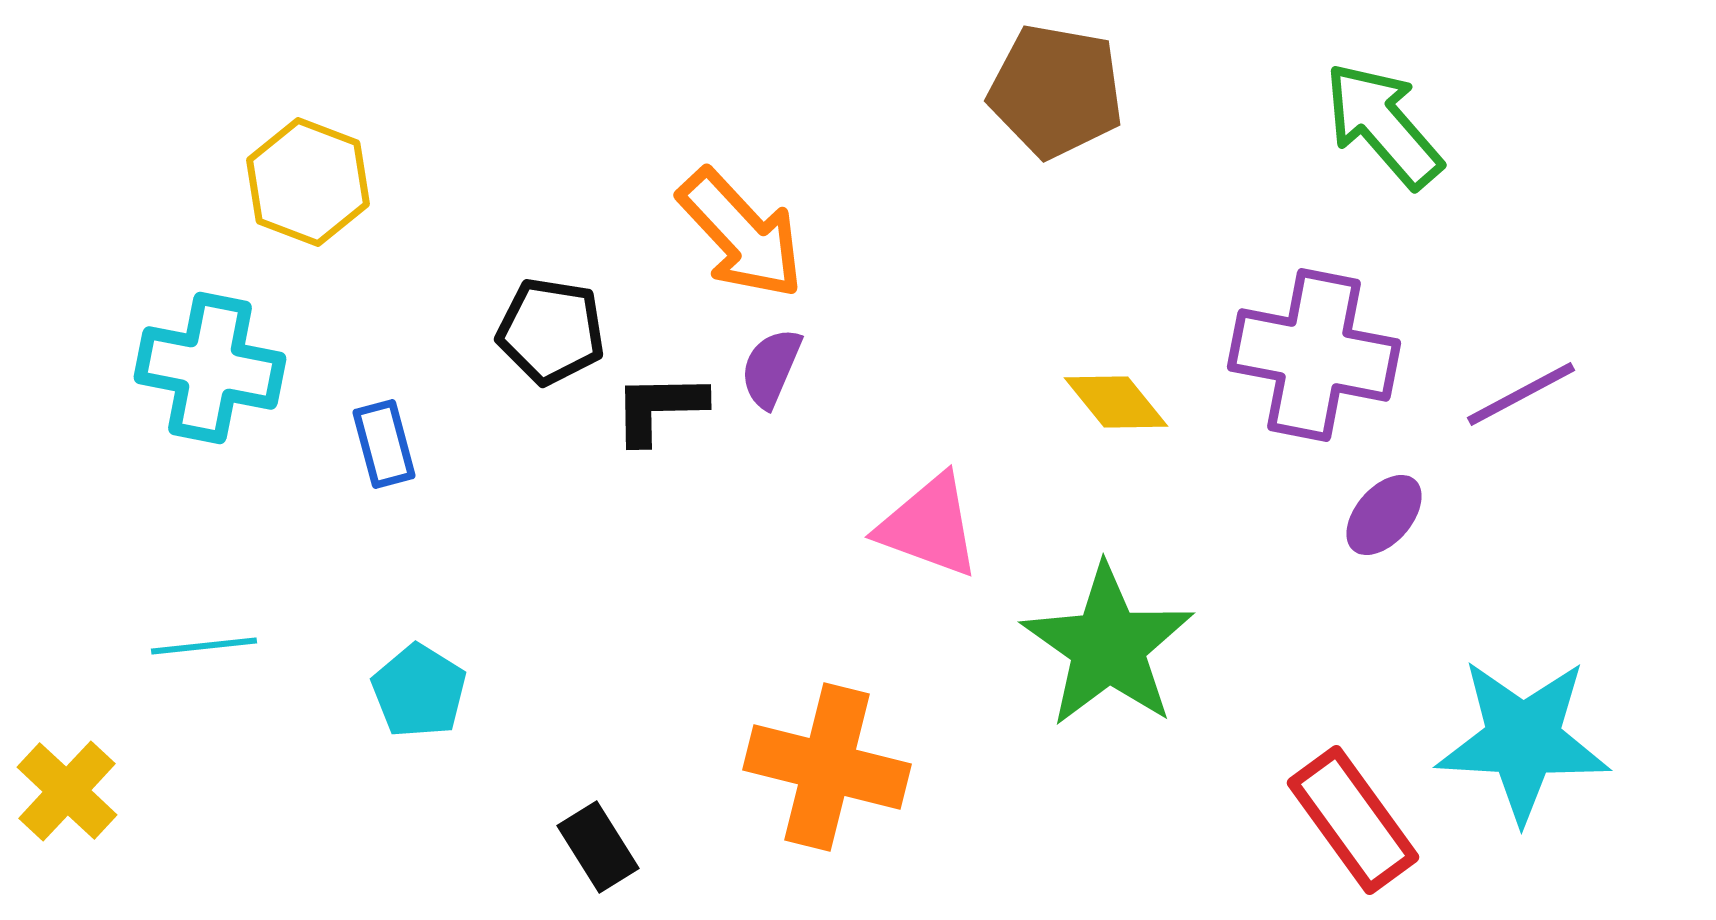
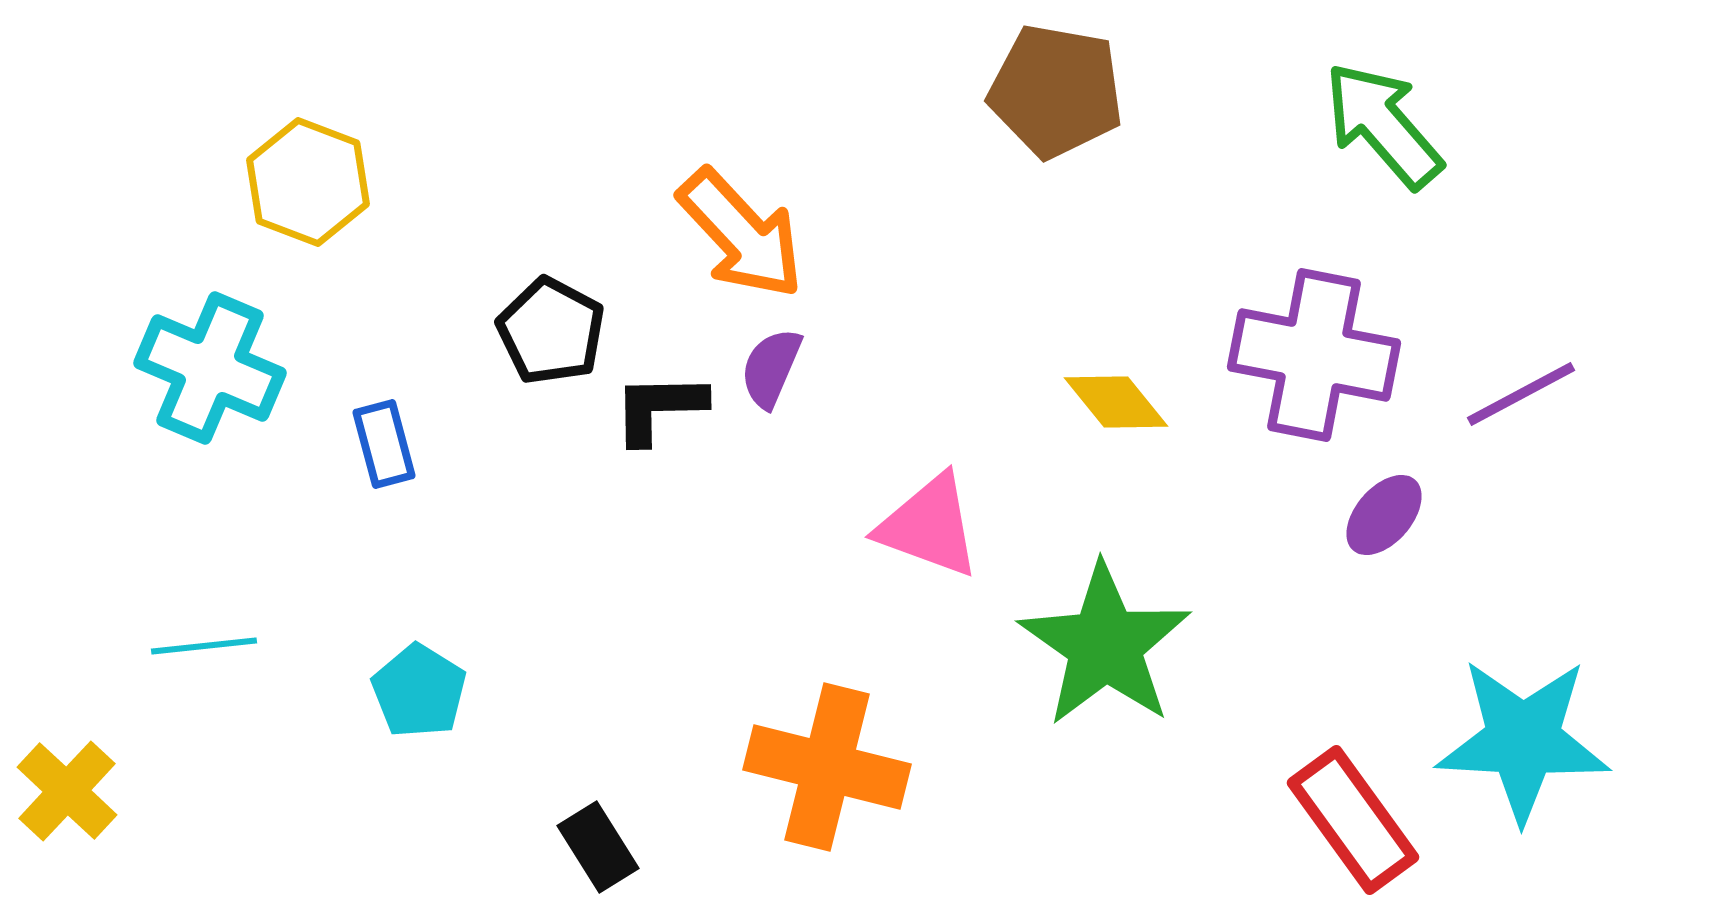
black pentagon: rotated 19 degrees clockwise
cyan cross: rotated 12 degrees clockwise
green star: moved 3 px left, 1 px up
